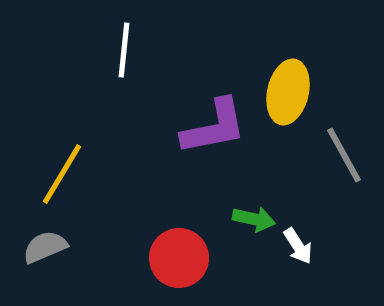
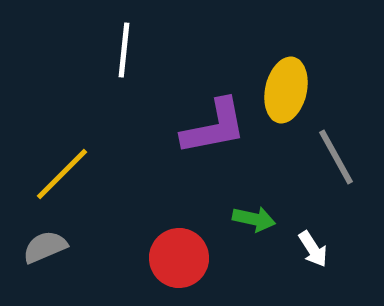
yellow ellipse: moved 2 px left, 2 px up
gray line: moved 8 px left, 2 px down
yellow line: rotated 14 degrees clockwise
white arrow: moved 15 px right, 3 px down
